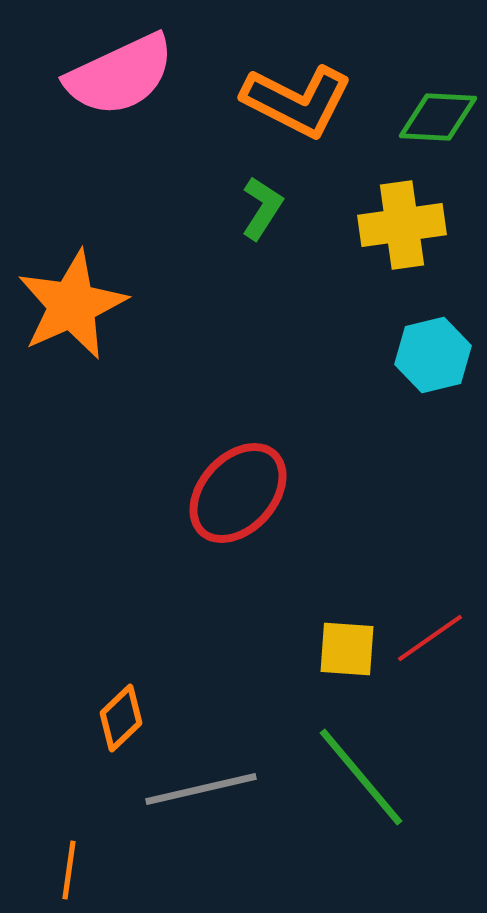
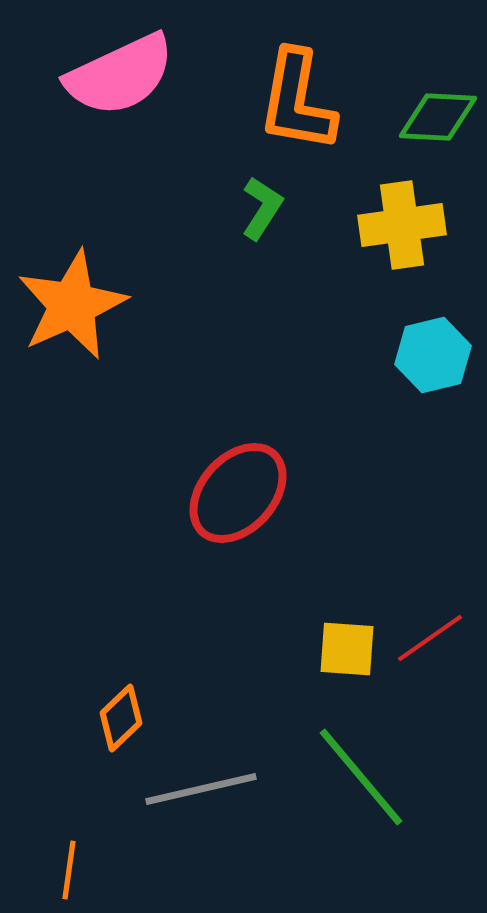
orange L-shape: rotated 73 degrees clockwise
